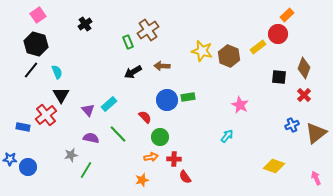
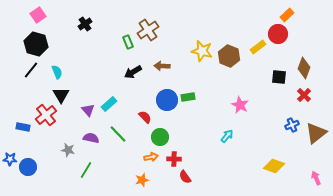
gray star at (71, 155): moved 3 px left, 5 px up; rotated 24 degrees clockwise
